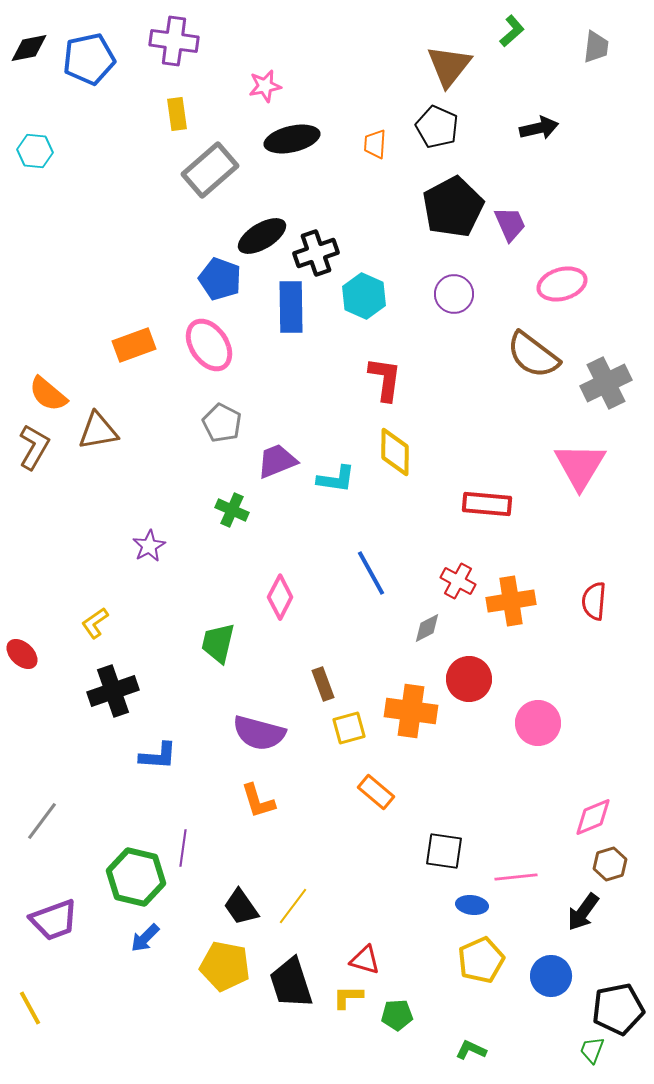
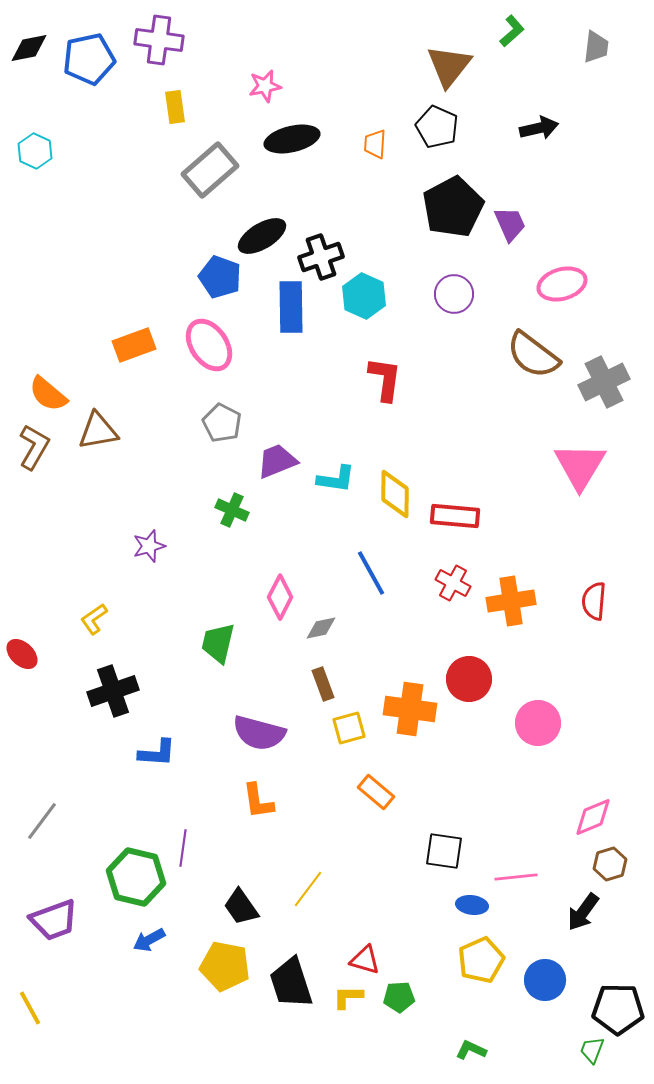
purple cross at (174, 41): moved 15 px left, 1 px up
yellow rectangle at (177, 114): moved 2 px left, 7 px up
cyan hexagon at (35, 151): rotated 20 degrees clockwise
black cross at (316, 253): moved 5 px right, 4 px down
blue pentagon at (220, 279): moved 2 px up
gray cross at (606, 383): moved 2 px left, 1 px up
yellow diamond at (395, 452): moved 42 px down
red rectangle at (487, 504): moved 32 px left, 12 px down
purple star at (149, 546): rotated 12 degrees clockwise
red cross at (458, 581): moved 5 px left, 2 px down
yellow L-shape at (95, 623): moved 1 px left, 4 px up
gray diamond at (427, 628): moved 106 px left; rotated 16 degrees clockwise
orange cross at (411, 711): moved 1 px left, 2 px up
blue L-shape at (158, 756): moved 1 px left, 3 px up
orange L-shape at (258, 801): rotated 9 degrees clockwise
yellow line at (293, 906): moved 15 px right, 17 px up
blue arrow at (145, 938): moved 4 px right, 2 px down; rotated 16 degrees clockwise
blue circle at (551, 976): moved 6 px left, 4 px down
black pentagon at (618, 1009): rotated 12 degrees clockwise
green pentagon at (397, 1015): moved 2 px right, 18 px up
